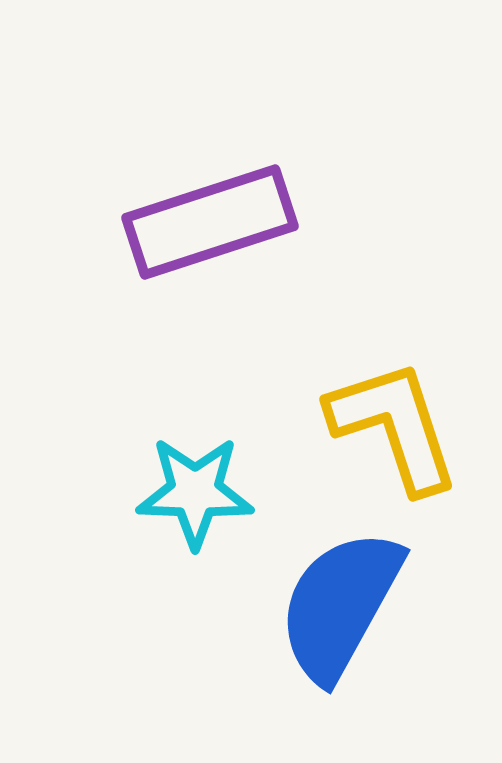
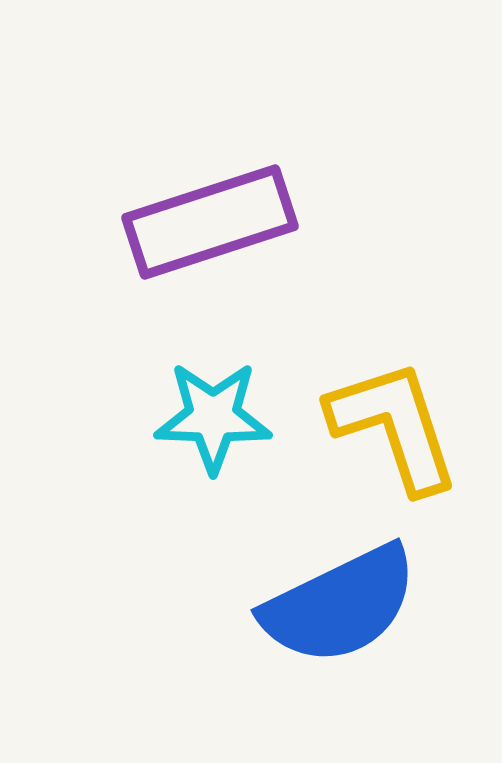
cyan star: moved 18 px right, 75 px up
blue semicircle: rotated 145 degrees counterclockwise
